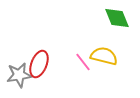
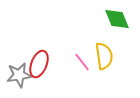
green diamond: moved 1 px down
yellow semicircle: rotated 68 degrees clockwise
pink line: moved 1 px left
